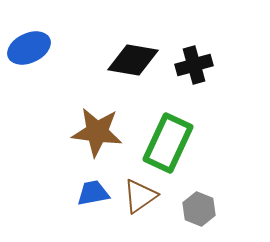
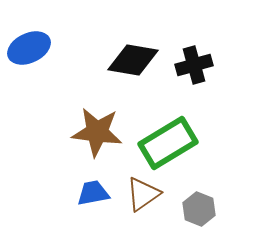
green rectangle: rotated 34 degrees clockwise
brown triangle: moved 3 px right, 2 px up
